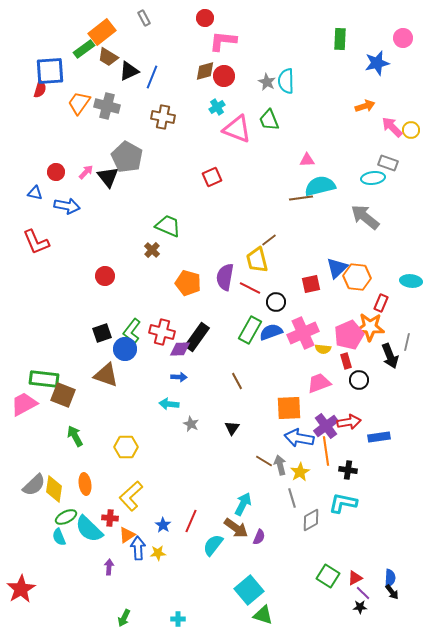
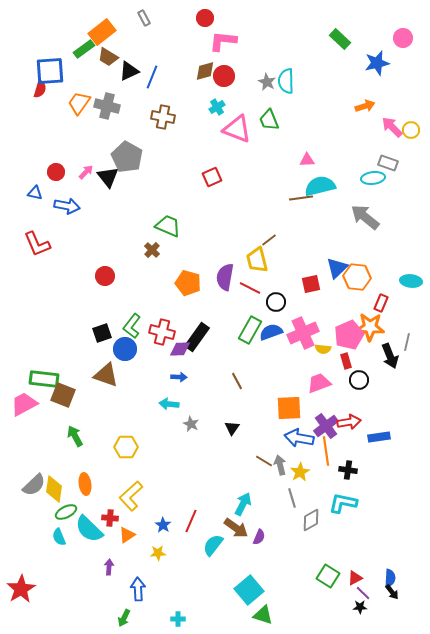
green rectangle at (340, 39): rotated 50 degrees counterclockwise
red L-shape at (36, 242): moved 1 px right, 2 px down
green L-shape at (132, 331): moved 5 px up
green ellipse at (66, 517): moved 5 px up
blue arrow at (138, 548): moved 41 px down
